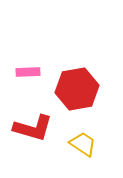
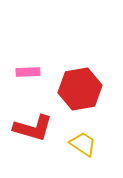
red hexagon: moved 3 px right
